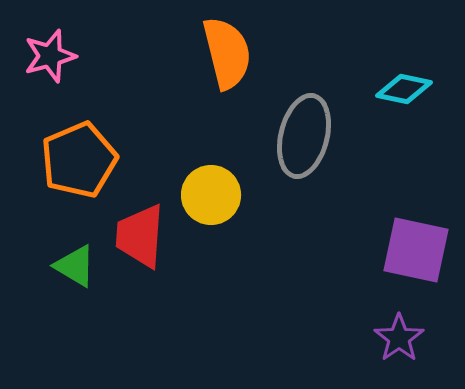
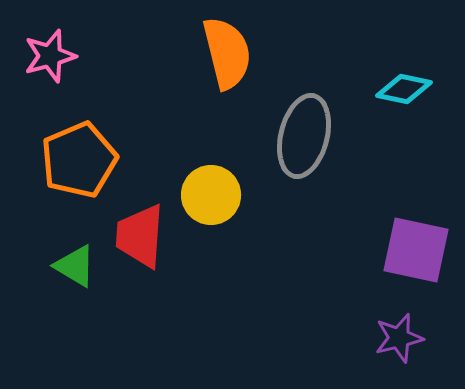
purple star: rotated 21 degrees clockwise
